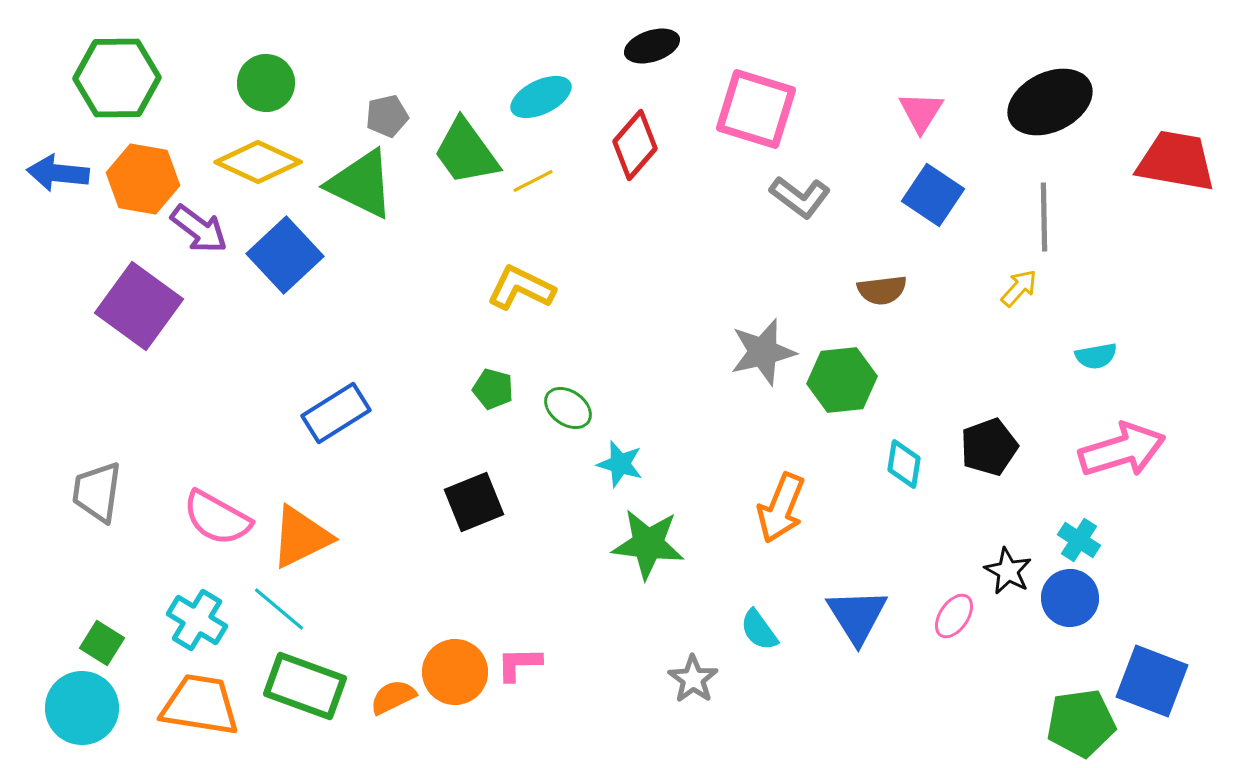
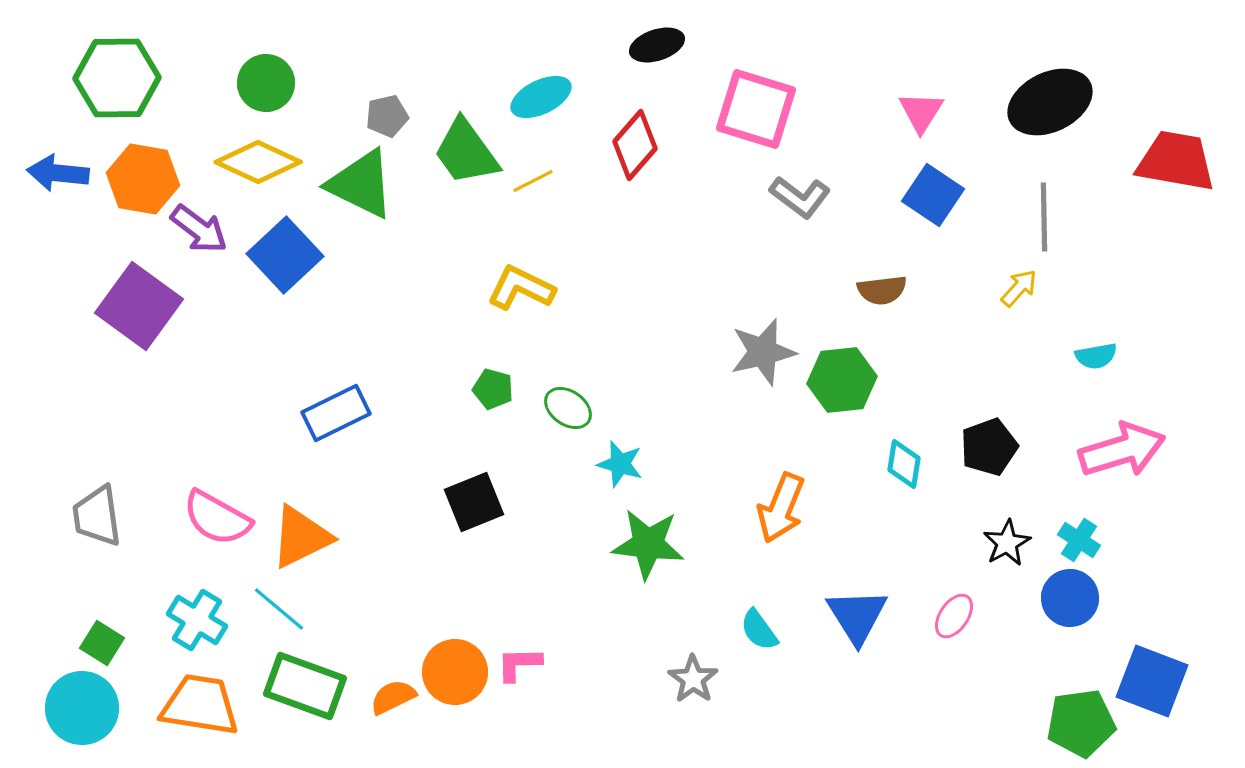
black ellipse at (652, 46): moved 5 px right, 1 px up
blue rectangle at (336, 413): rotated 6 degrees clockwise
gray trapezoid at (97, 492): moved 24 px down; rotated 16 degrees counterclockwise
black star at (1008, 571): moved 1 px left, 28 px up; rotated 15 degrees clockwise
